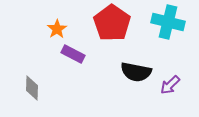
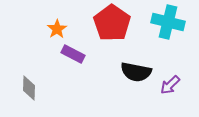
gray diamond: moved 3 px left
